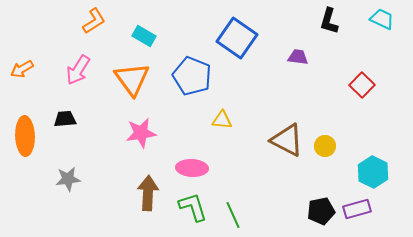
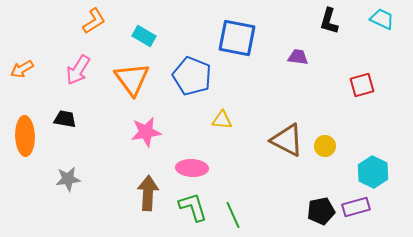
blue square: rotated 24 degrees counterclockwise
red square: rotated 30 degrees clockwise
black trapezoid: rotated 15 degrees clockwise
pink star: moved 5 px right, 1 px up
purple rectangle: moved 1 px left, 2 px up
